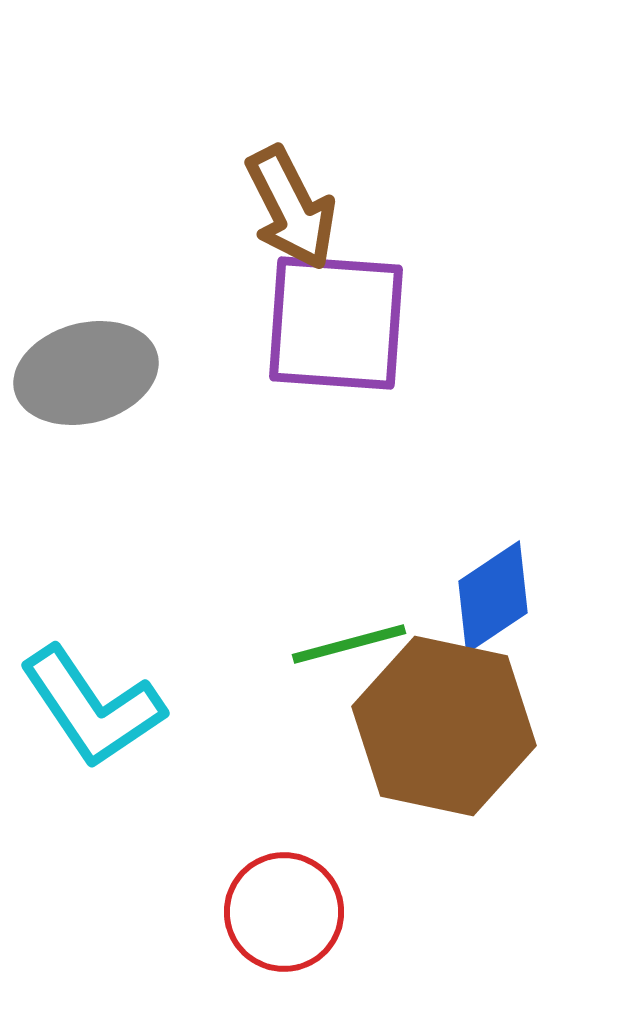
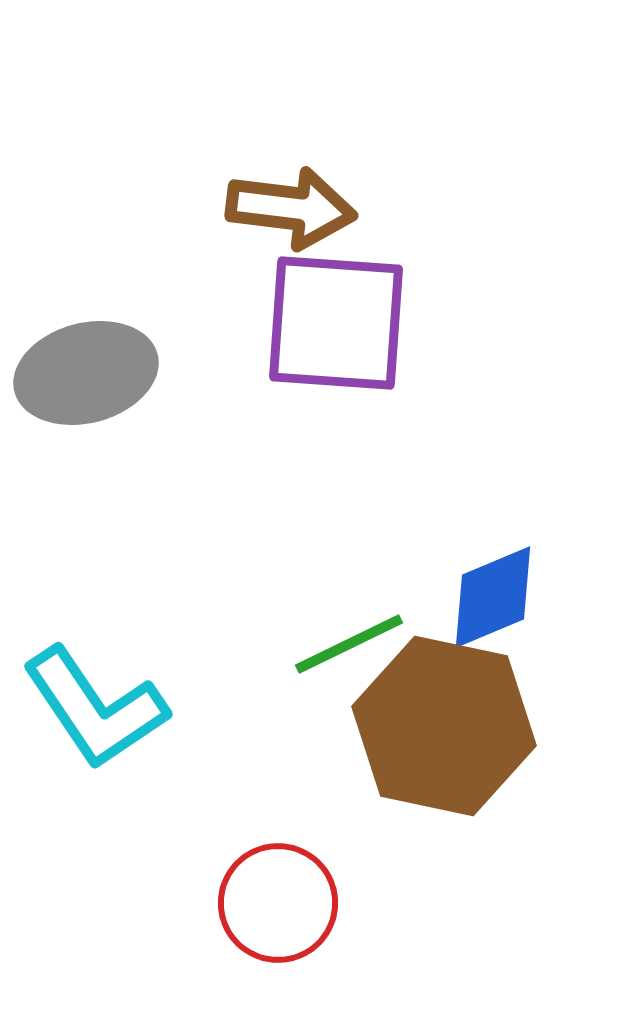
brown arrow: rotated 56 degrees counterclockwise
blue diamond: rotated 11 degrees clockwise
green line: rotated 11 degrees counterclockwise
cyan L-shape: moved 3 px right, 1 px down
red circle: moved 6 px left, 9 px up
